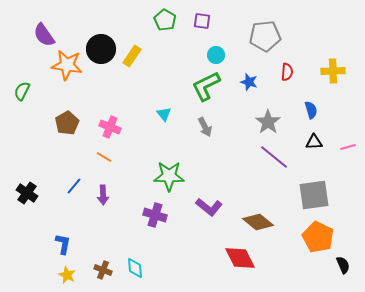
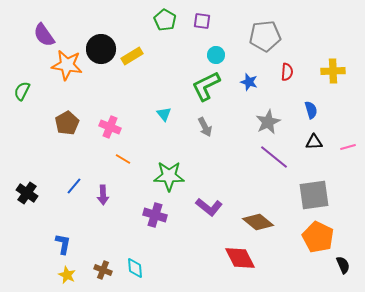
yellow rectangle: rotated 25 degrees clockwise
gray star: rotated 10 degrees clockwise
orange line: moved 19 px right, 2 px down
